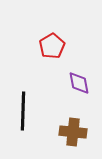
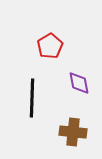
red pentagon: moved 2 px left
black line: moved 9 px right, 13 px up
